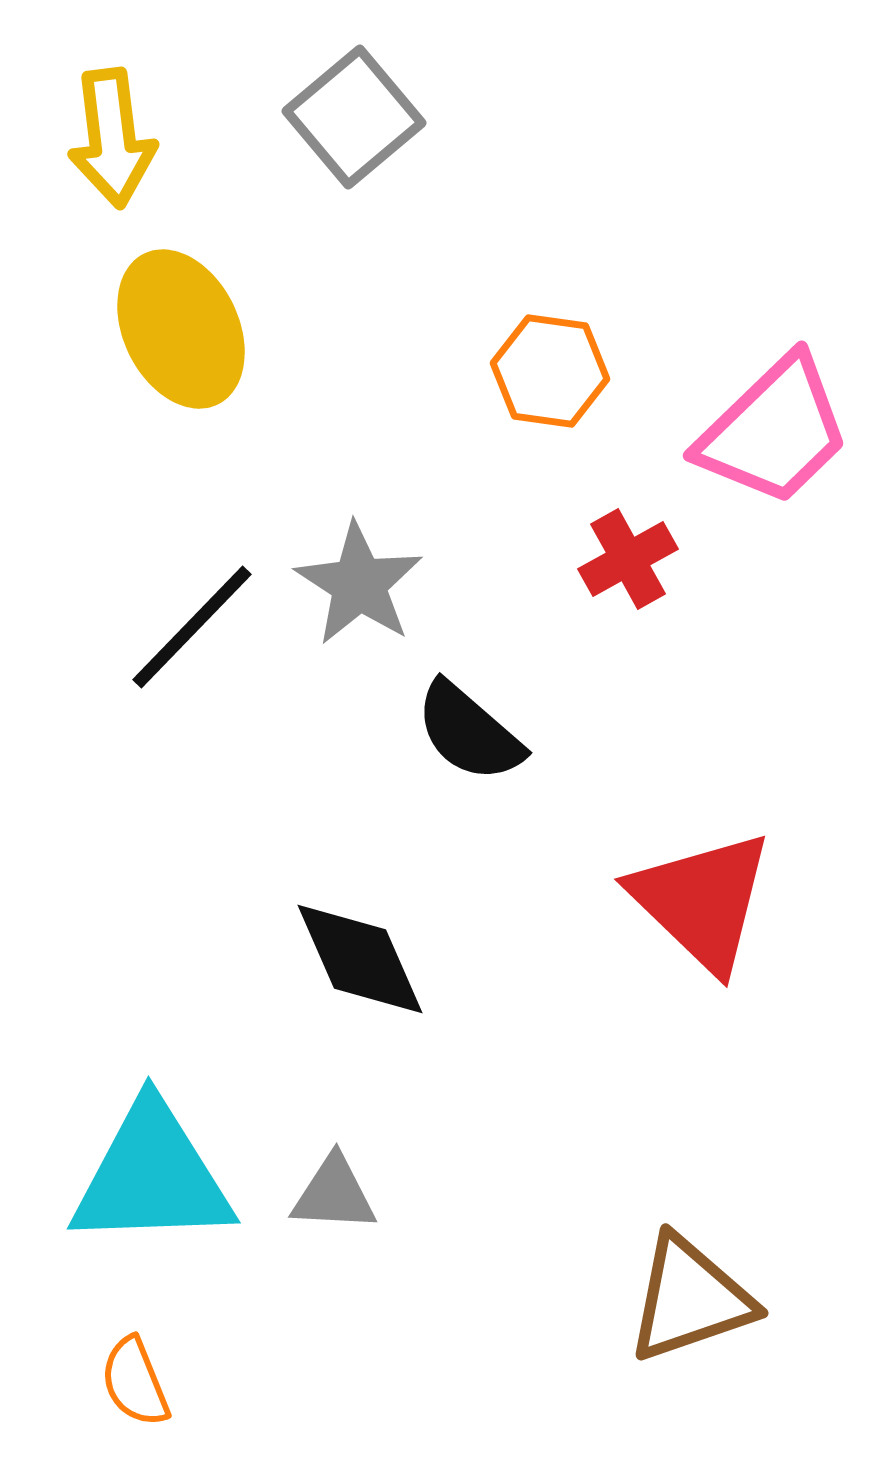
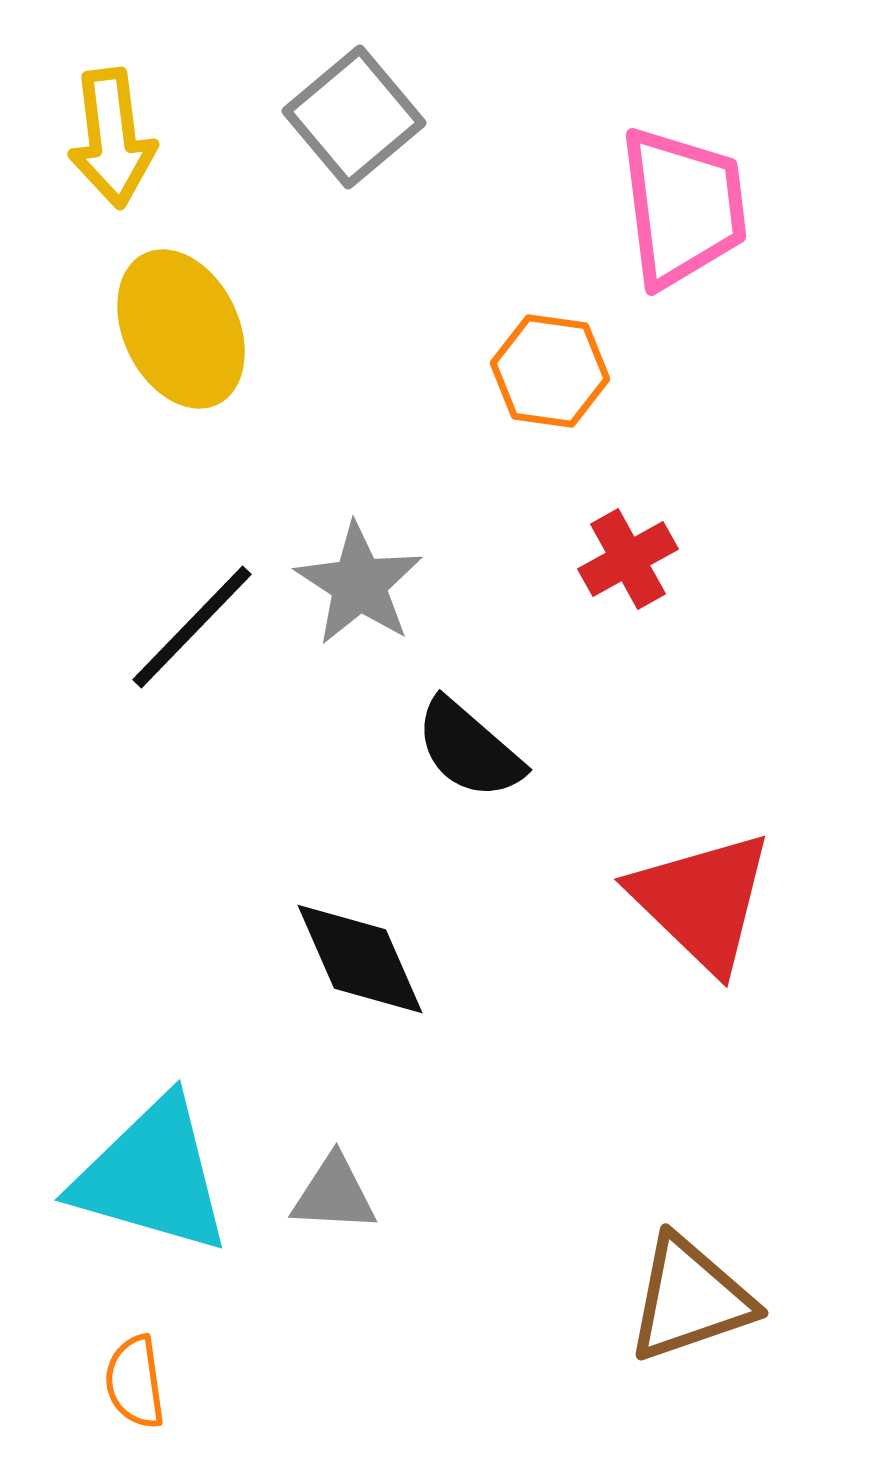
pink trapezoid: moved 91 px left, 224 px up; rotated 53 degrees counterclockwise
black semicircle: moved 17 px down
cyan triangle: rotated 18 degrees clockwise
orange semicircle: rotated 14 degrees clockwise
